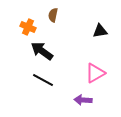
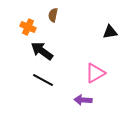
black triangle: moved 10 px right, 1 px down
